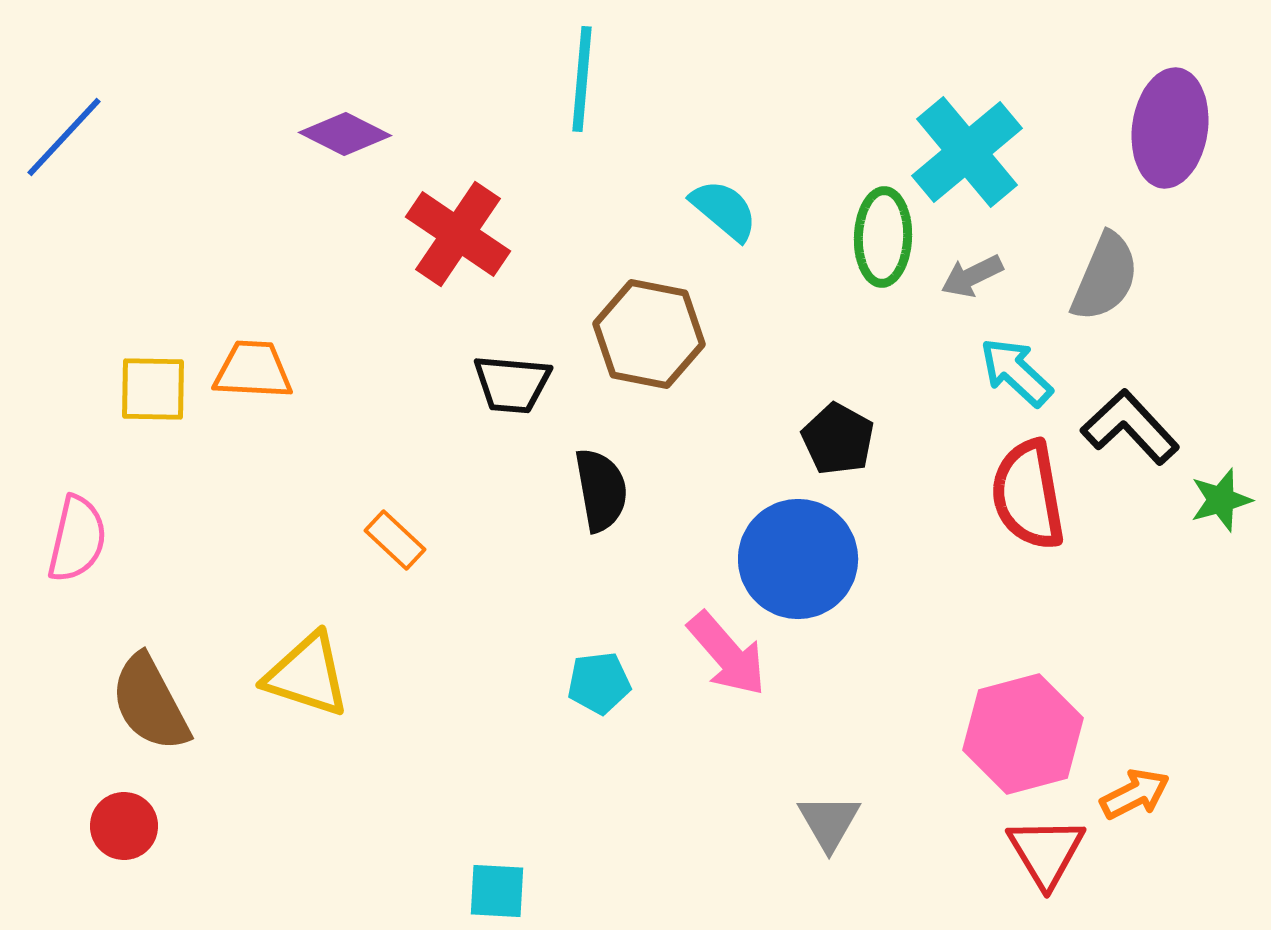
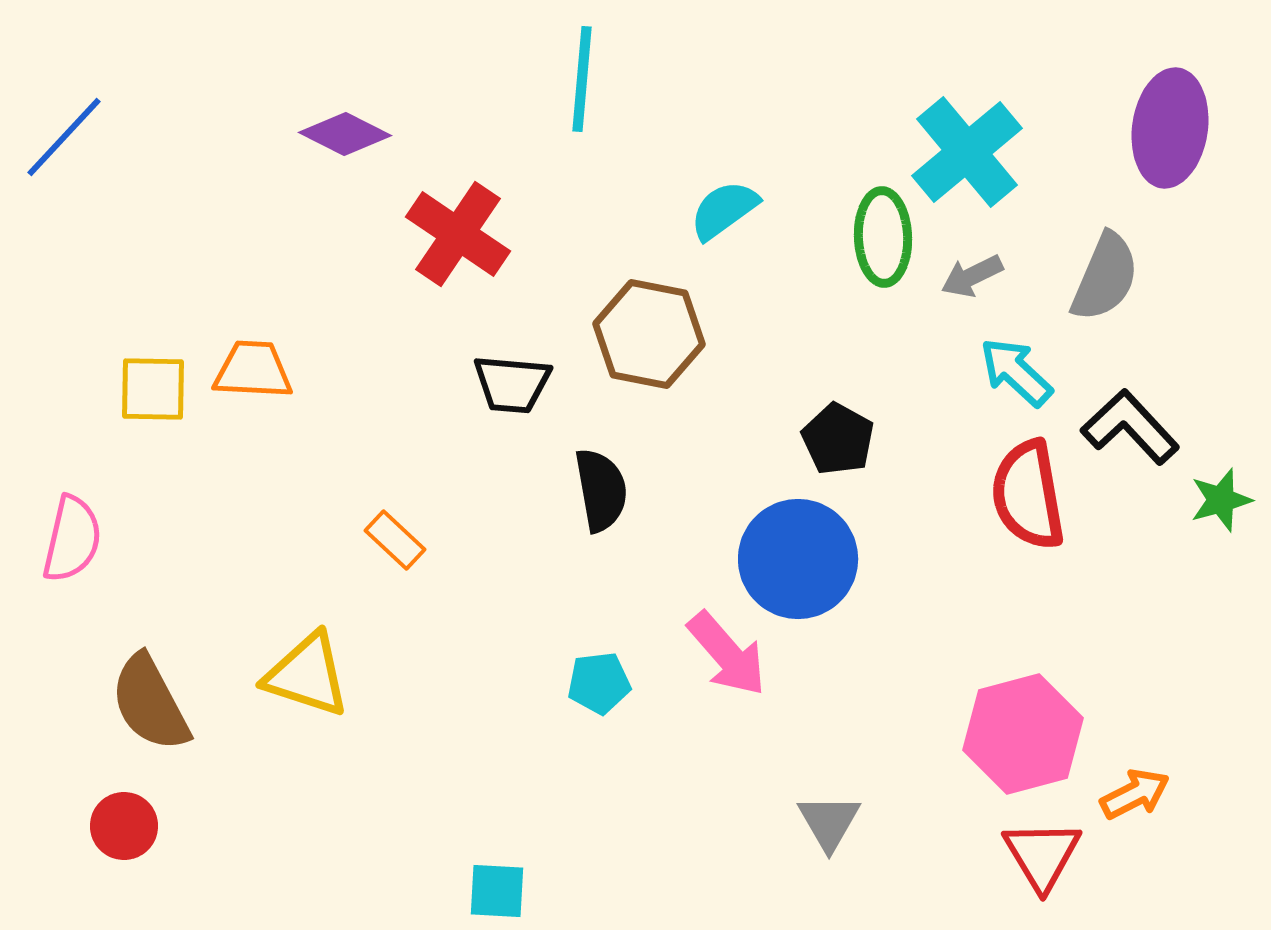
cyan semicircle: rotated 76 degrees counterclockwise
green ellipse: rotated 4 degrees counterclockwise
pink semicircle: moved 5 px left
red triangle: moved 4 px left, 3 px down
